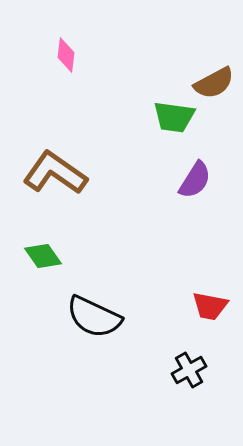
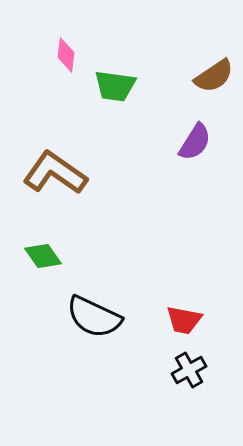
brown semicircle: moved 7 px up; rotated 6 degrees counterclockwise
green trapezoid: moved 59 px left, 31 px up
purple semicircle: moved 38 px up
red trapezoid: moved 26 px left, 14 px down
